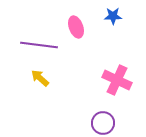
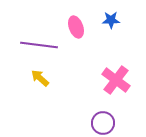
blue star: moved 2 px left, 4 px down
pink cross: moved 1 px left; rotated 12 degrees clockwise
